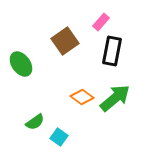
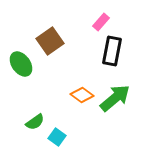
brown square: moved 15 px left
orange diamond: moved 2 px up
cyan square: moved 2 px left
